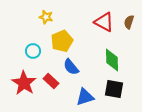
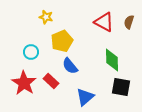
cyan circle: moved 2 px left, 1 px down
blue semicircle: moved 1 px left, 1 px up
black square: moved 7 px right, 2 px up
blue triangle: rotated 24 degrees counterclockwise
